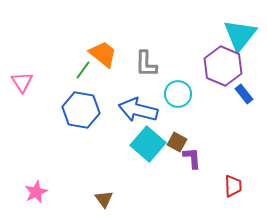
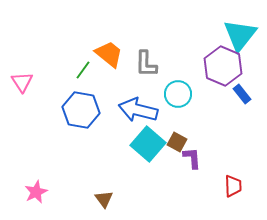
orange trapezoid: moved 6 px right
blue rectangle: moved 2 px left
